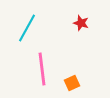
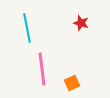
cyan line: rotated 40 degrees counterclockwise
